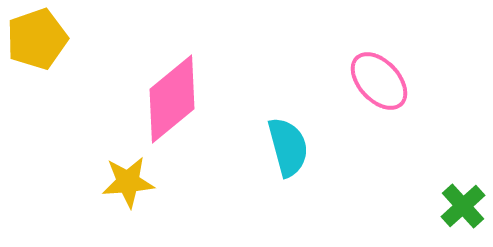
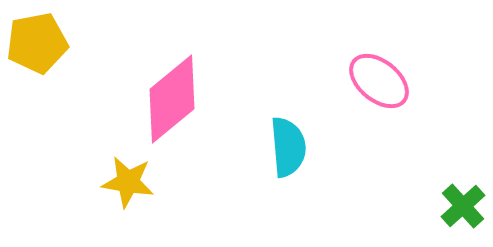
yellow pentagon: moved 4 px down; rotated 8 degrees clockwise
pink ellipse: rotated 8 degrees counterclockwise
cyan semicircle: rotated 10 degrees clockwise
yellow star: rotated 14 degrees clockwise
